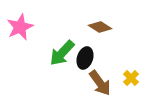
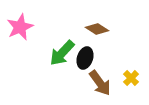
brown diamond: moved 3 px left, 2 px down
